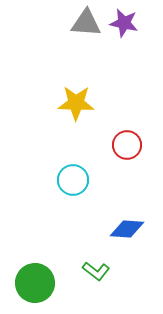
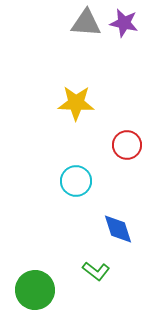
cyan circle: moved 3 px right, 1 px down
blue diamond: moved 9 px left; rotated 68 degrees clockwise
green circle: moved 7 px down
